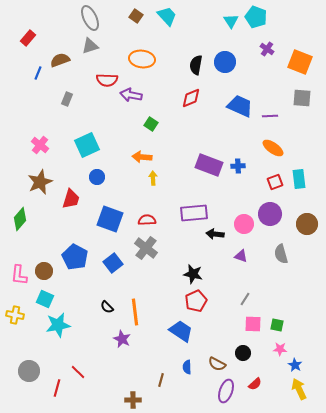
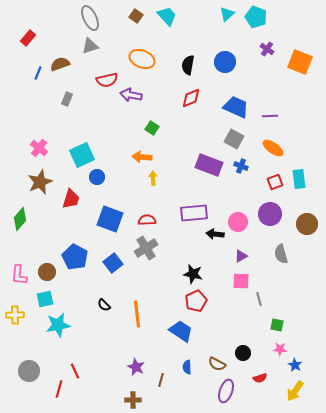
cyan triangle at (231, 21): moved 4 px left, 7 px up; rotated 21 degrees clockwise
orange ellipse at (142, 59): rotated 15 degrees clockwise
brown semicircle at (60, 60): moved 4 px down
black semicircle at (196, 65): moved 8 px left
red semicircle at (107, 80): rotated 15 degrees counterclockwise
gray square at (302, 98): moved 68 px left, 41 px down; rotated 24 degrees clockwise
blue trapezoid at (240, 106): moved 4 px left, 1 px down
green square at (151, 124): moved 1 px right, 4 px down
pink cross at (40, 145): moved 1 px left, 3 px down
cyan square at (87, 145): moved 5 px left, 10 px down
blue cross at (238, 166): moved 3 px right; rotated 24 degrees clockwise
pink circle at (244, 224): moved 6 px left, 2 px up
gray cross at (146, 248): rotated 20 degrees clockwise
purple triangle at (241, 256): rotated 48 degrees counterclockwise
brown circle at (44, 271): moved 3 px right, 1 px down
cyan square at (45, 299): rotated 36 degrees counterclockwise
gray line at (245, 299): moved 14 px right; rotated 48 degrees counterclockwise
black semicircle at (107, 307): moved 3 px left, 2 px up
orange line at (135, 312): moved 2 px right, 2 px down
yellow cross at (15, 315): rotated 12 degrees counterclockwise
pink square at (253, 324): moved 12 px left, 43 px up
purple star at (122, 339): moved 14 px right, 28 px down
red line at (78, 372): moved 3 px left, 1 px up; rotated 21 degrees clockwise
red semicircle at (255, 384): moved 5 px right, 6 px up; rotated 24 degrees clockwise
red line at (57, 388): moved 2 px right, 1 px down
yellow arrow at (299, 389): moved 4 px left, 2 px down; rotated 120 degrees counterclockwise
